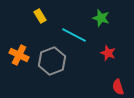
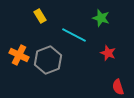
gray hexagon: moved 4 px left, 1 px up
